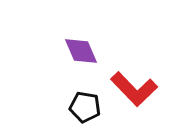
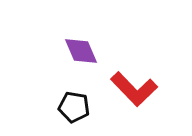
black pentagon: moved 11 px left
